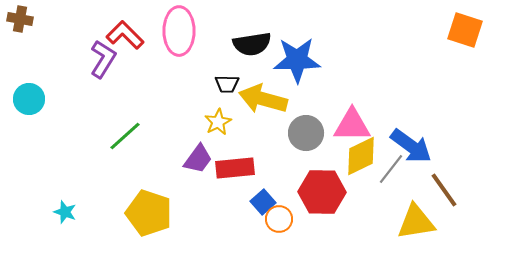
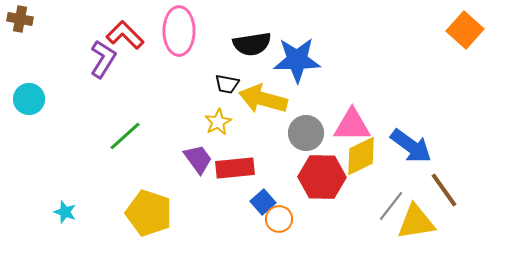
orange square: rotated 24 degrees clockwise
black trapezoid: rotated 10 degrees clockwise
purple trapezoid: rotated 72 degrees counterclockwise
gray line: moved 37 px down
red hexagon: moved 15 px up
